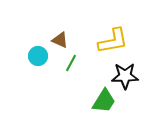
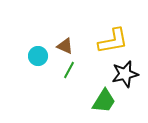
brown triangle: moved 5 px right, 6 px down
green line: moved 2 px left, 7 px down
black star: moved 2 px up; rotated 12 degrees counterclockwise
